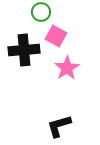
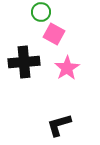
pink square: moved 2 px left, 2 px up
black cross: moved 12 px down
black L-shape: moved 1 px up
